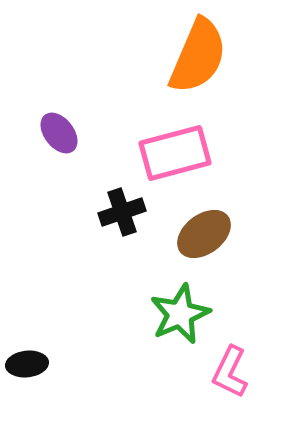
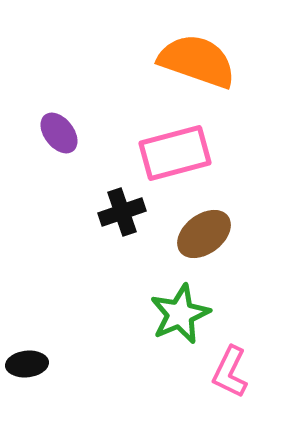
orange semicircle: moved 1 px left, 5 px down; rotated 94 degrees counterclockwise
